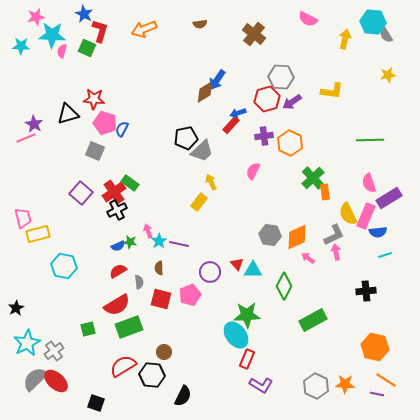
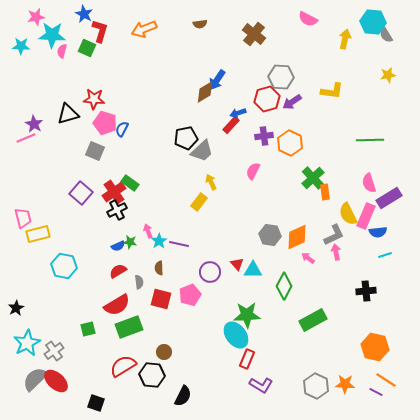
purple line at (377, 394): moved 1 px left, 2 px up; rotated 16 degrees clockwise
